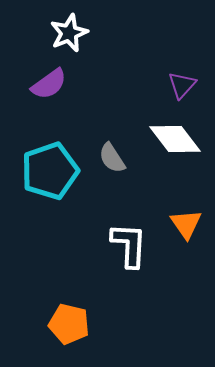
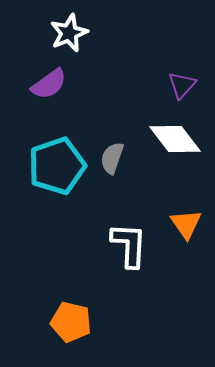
gray semicircle: rotated 52 degrees clockwise
cyan pentagon: moved 7 px right, 5 px up
orange pentagon: moved 2 px right, 2 px up
